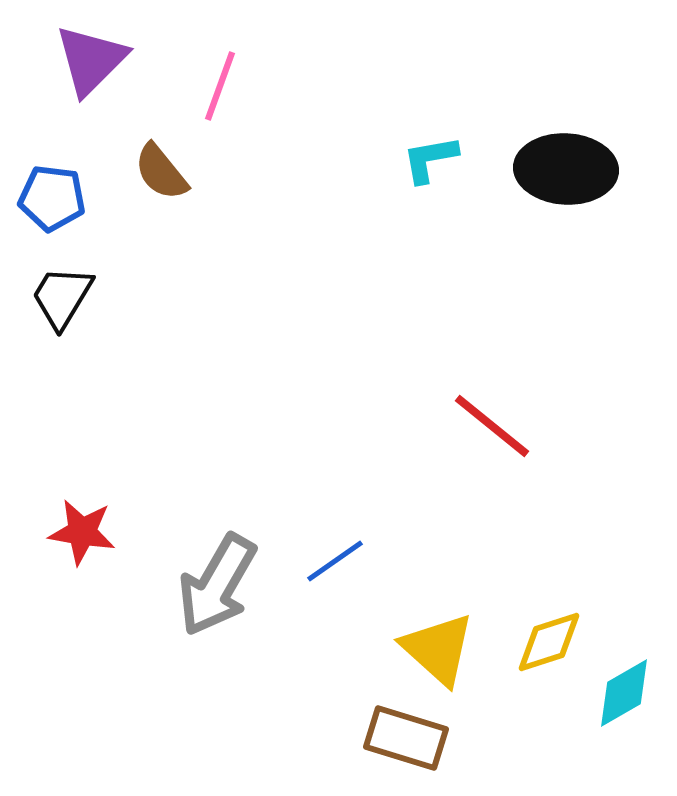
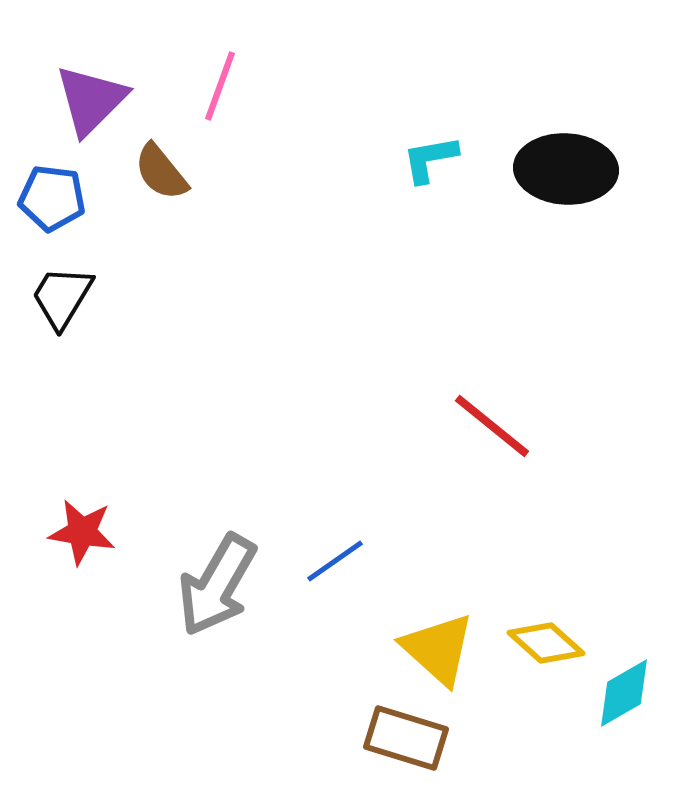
purple triangle: moved 40 px down
yellow diamond: moved 3 px left, 1 px down; rotated 60 degrees clockwise
